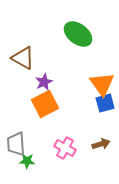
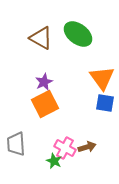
brown triangle: moved 18 px right, 20 px up
orange triangle: moved 6 px up
blue square: rotated 24 degrees clockwise
brown arrow: moved 14 px left, 3 px down
green star: moved 27 px right; rotated 21 degrees clockwise
